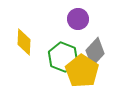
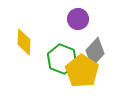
green hexagon: moved 1 px left, 2 px down
